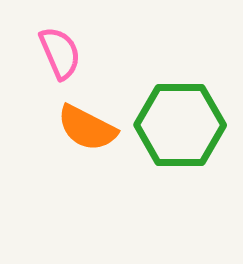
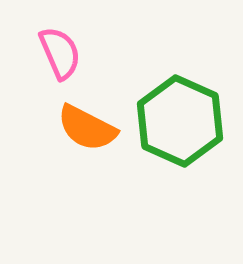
green hexagon: moved 4 px up; rotated 24 degrees clockwise
